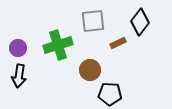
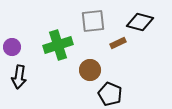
black diamond: rotated 68 degrees clockwise
purple circle: moved 6 px left, 1 px up
black arrow: moved 1 px down
black pentagon: rotated 20 degrees clockwise
